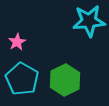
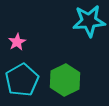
cyan pentagon: moved 1 px down; rotated 12 degrees clockwise
